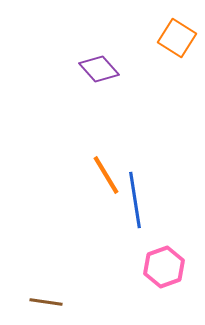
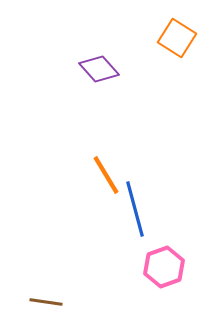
blue line: moved 9 px down; rotated 6 degrees counterclockwise
